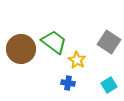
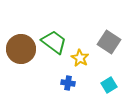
yellow star: moved 3 px right, 2 px up
